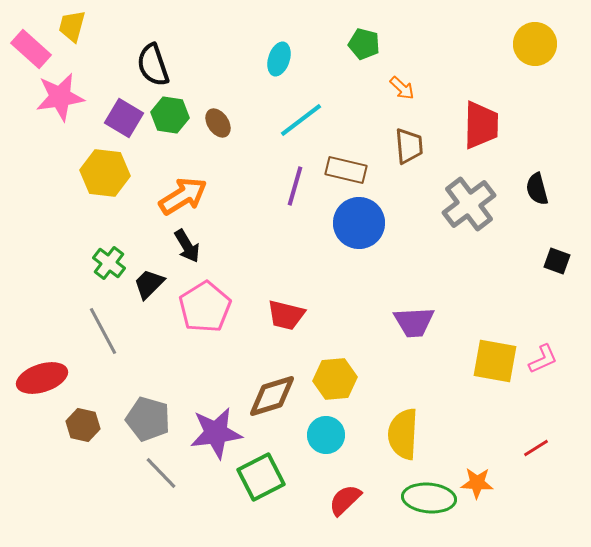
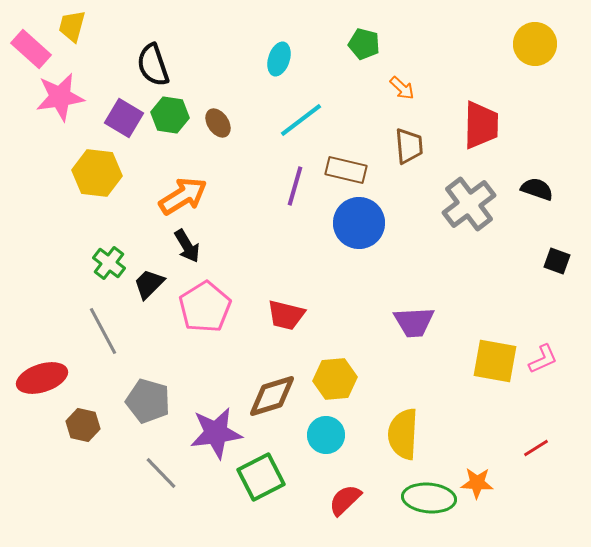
yellow hexagon at (105, 173): moved 8 px left
black semicircle at (537, 189): rotated 124 degrees clockwise
gray pentagon at (148, 419): moved 18 px up
